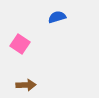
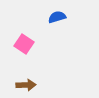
pink square: moved 4 px right
